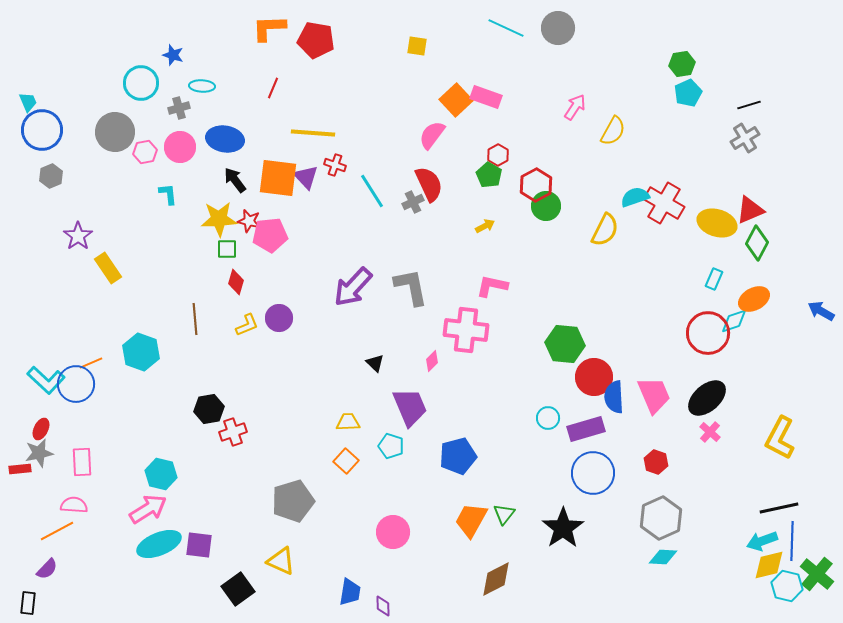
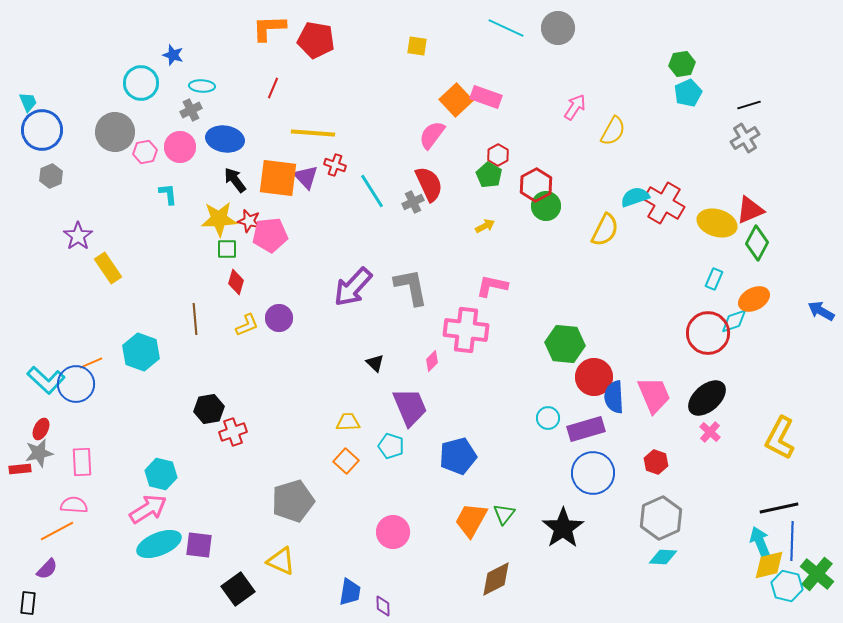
gray cross at (179, 108): moved 12 px right, 2 px down; rotated 10 degrees counterclockwise
cyan arrow at (762, 541): moved 2 px left, 1 px down; rotated 88 degrees clockwise
